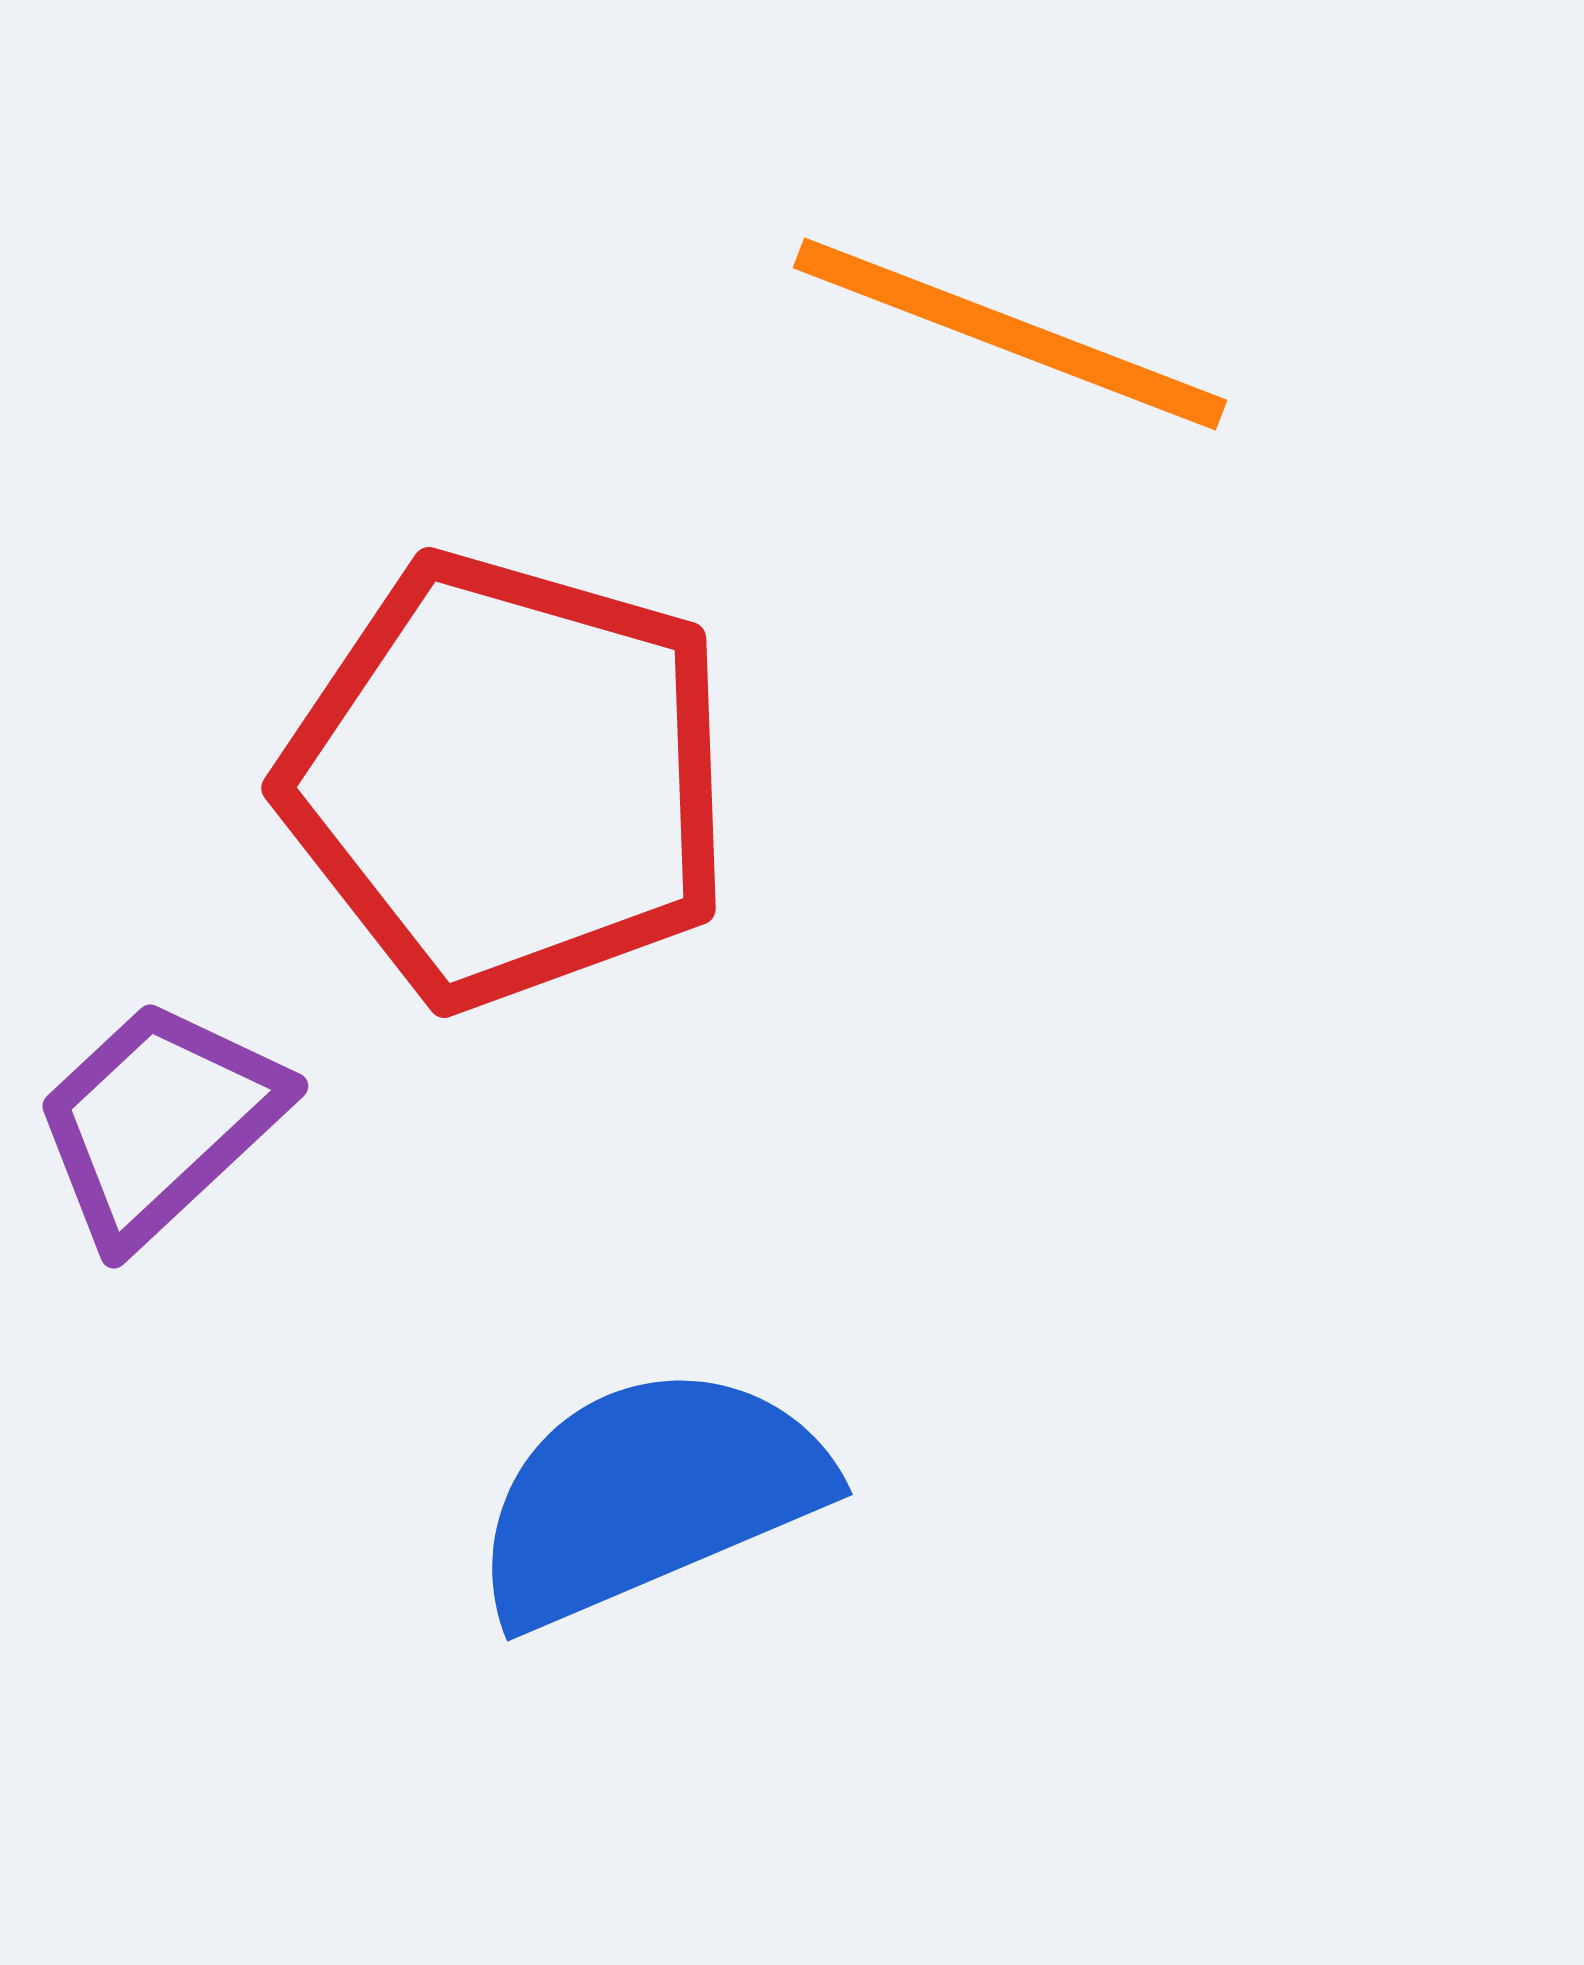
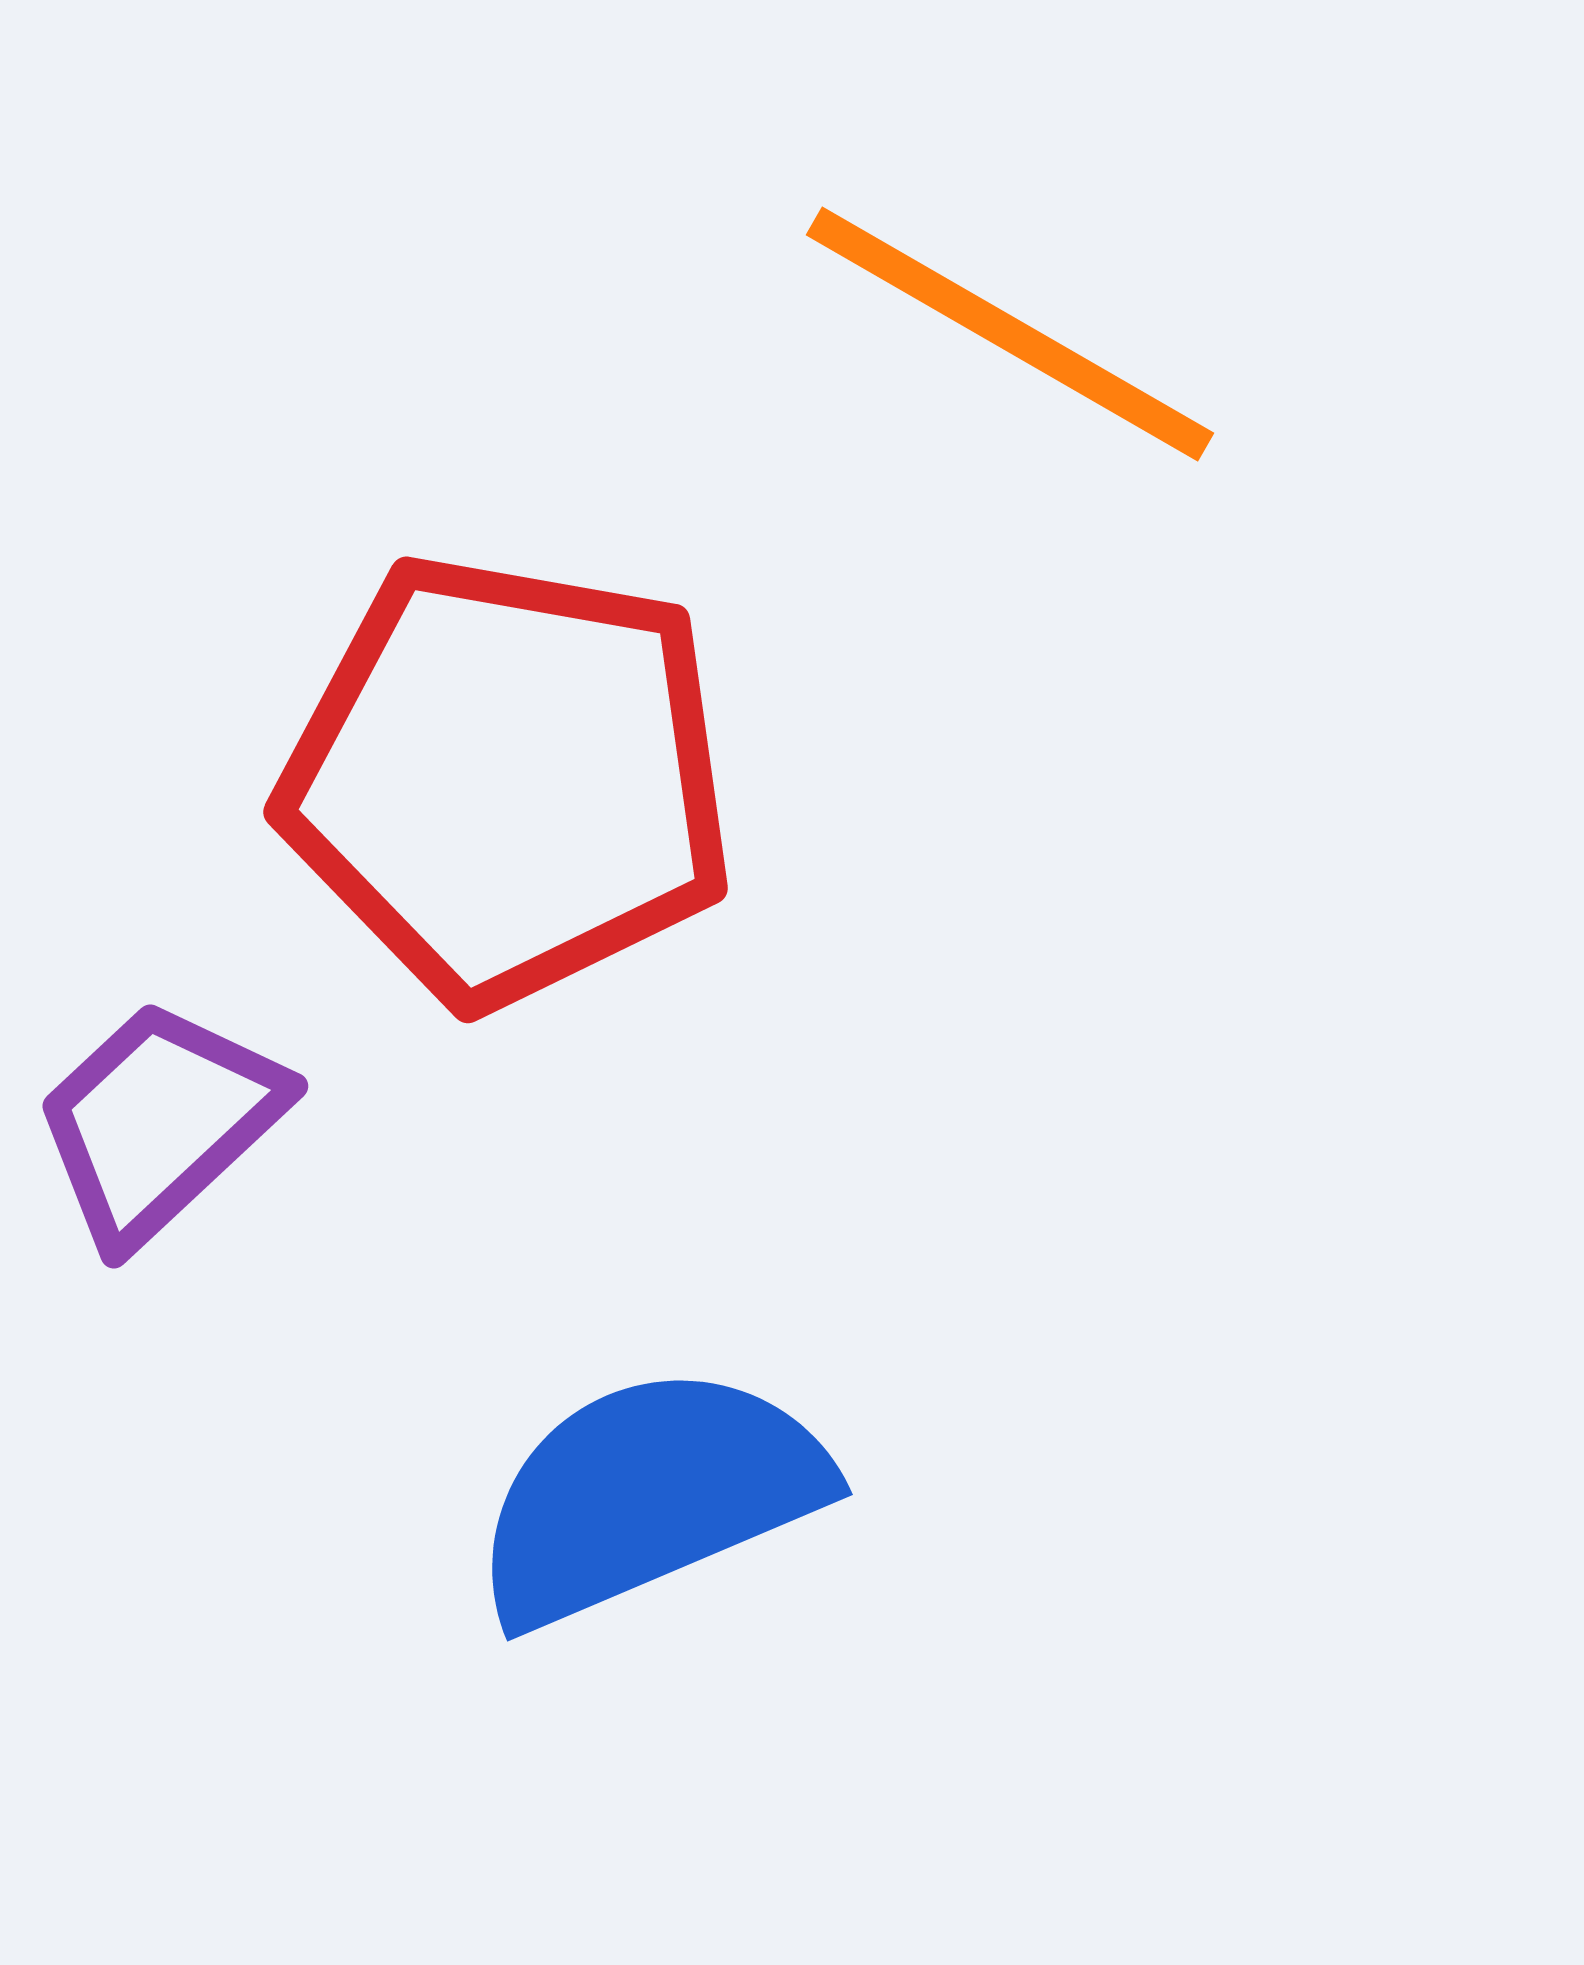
orange line: rotated 9 degrees clockwise
red pentagon: rotated 6 degrees counterclockwise
